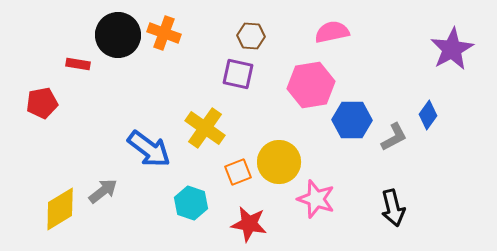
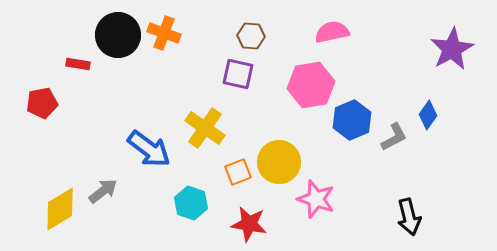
blue hexagon: rotated 24 degrees counterclockwise
black arrow: moved 16 px right, 9 px down
